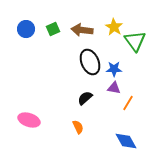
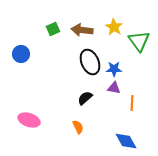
blue circle: moved 5 px left, 25 px down
green triangle: moved 4 px right
orange line: moved 4 px right; rotated 28 degrees counterclockwise
